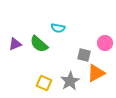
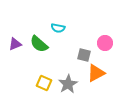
gray star: moved 2 px left, 3 px down
